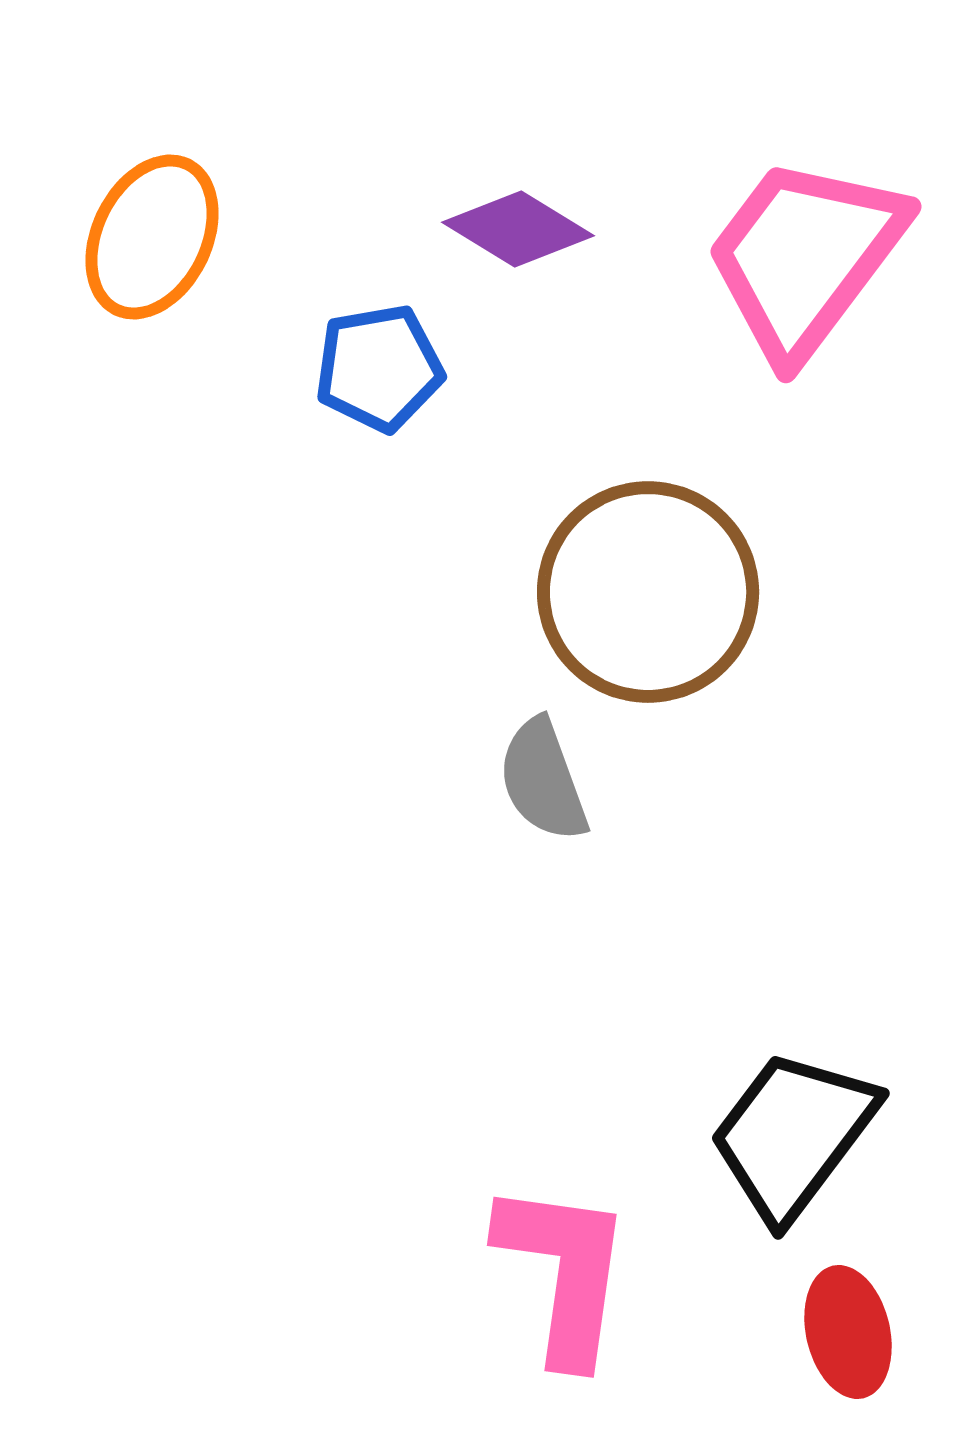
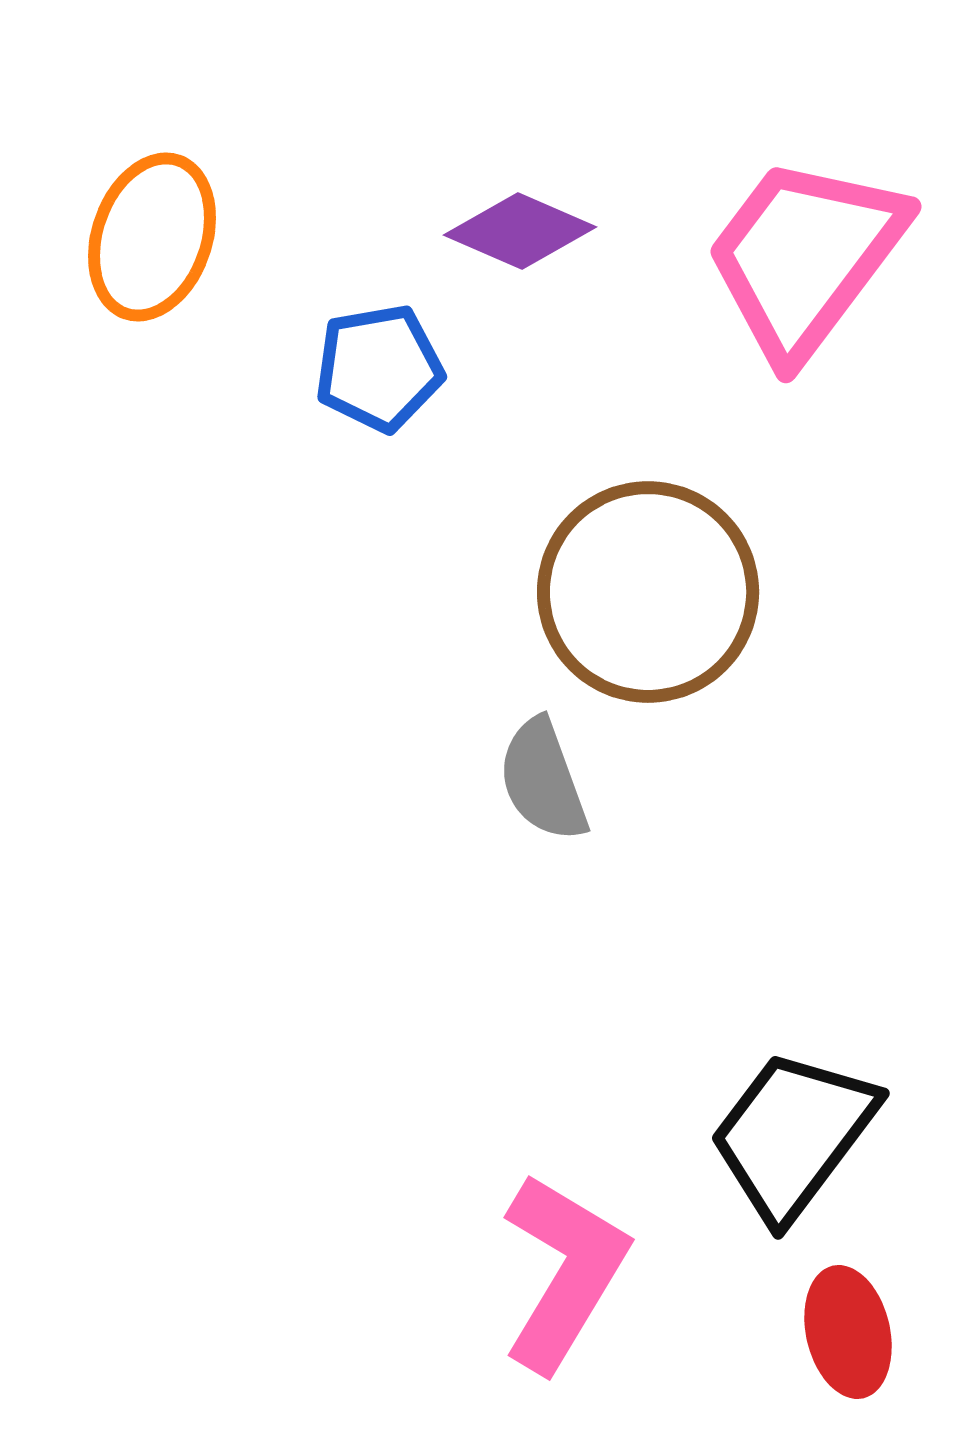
purple diamond: moved 2 px right, 2 px down; rotated 8 degrees counterclockwise
orange ellipse: rotated 7 degrees counterclockwise
pink L-shape: rotated 23 degrees clockwise
